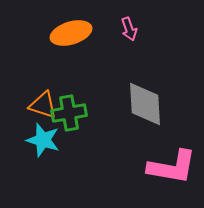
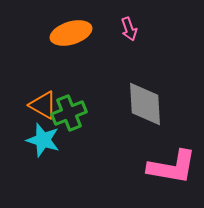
orange triangle: rotated 12 degrees clockwise
green cross: rotated 12 degrees counterclockwise
